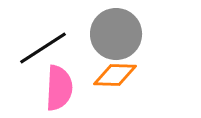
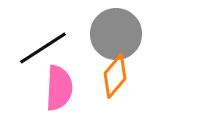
orange diamond: moved 1 px down; rotated 51 degrees counterclockwise
